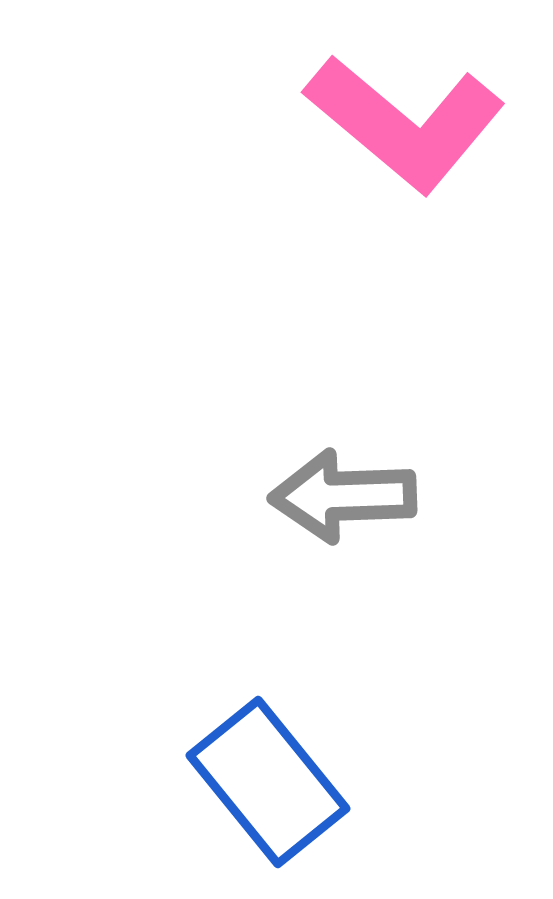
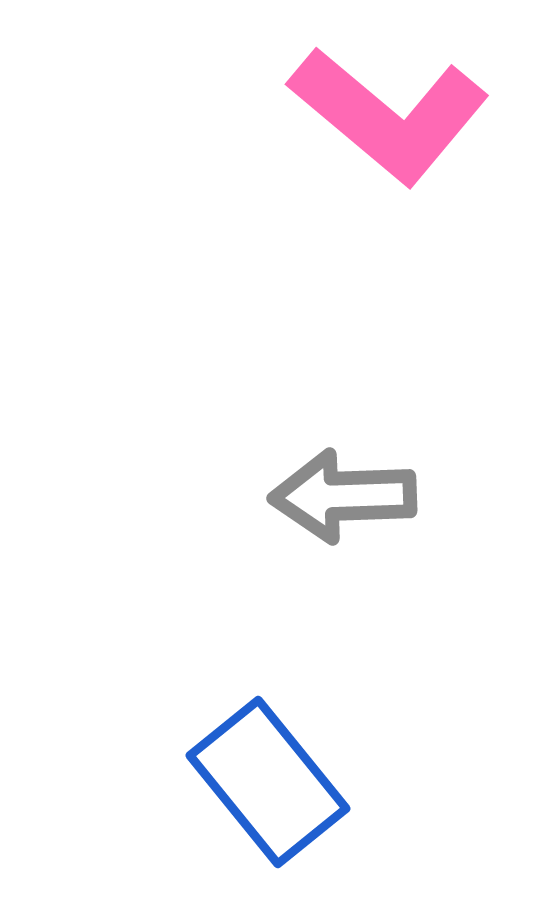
pink L-shape: moved 16 px left, 8 px up
